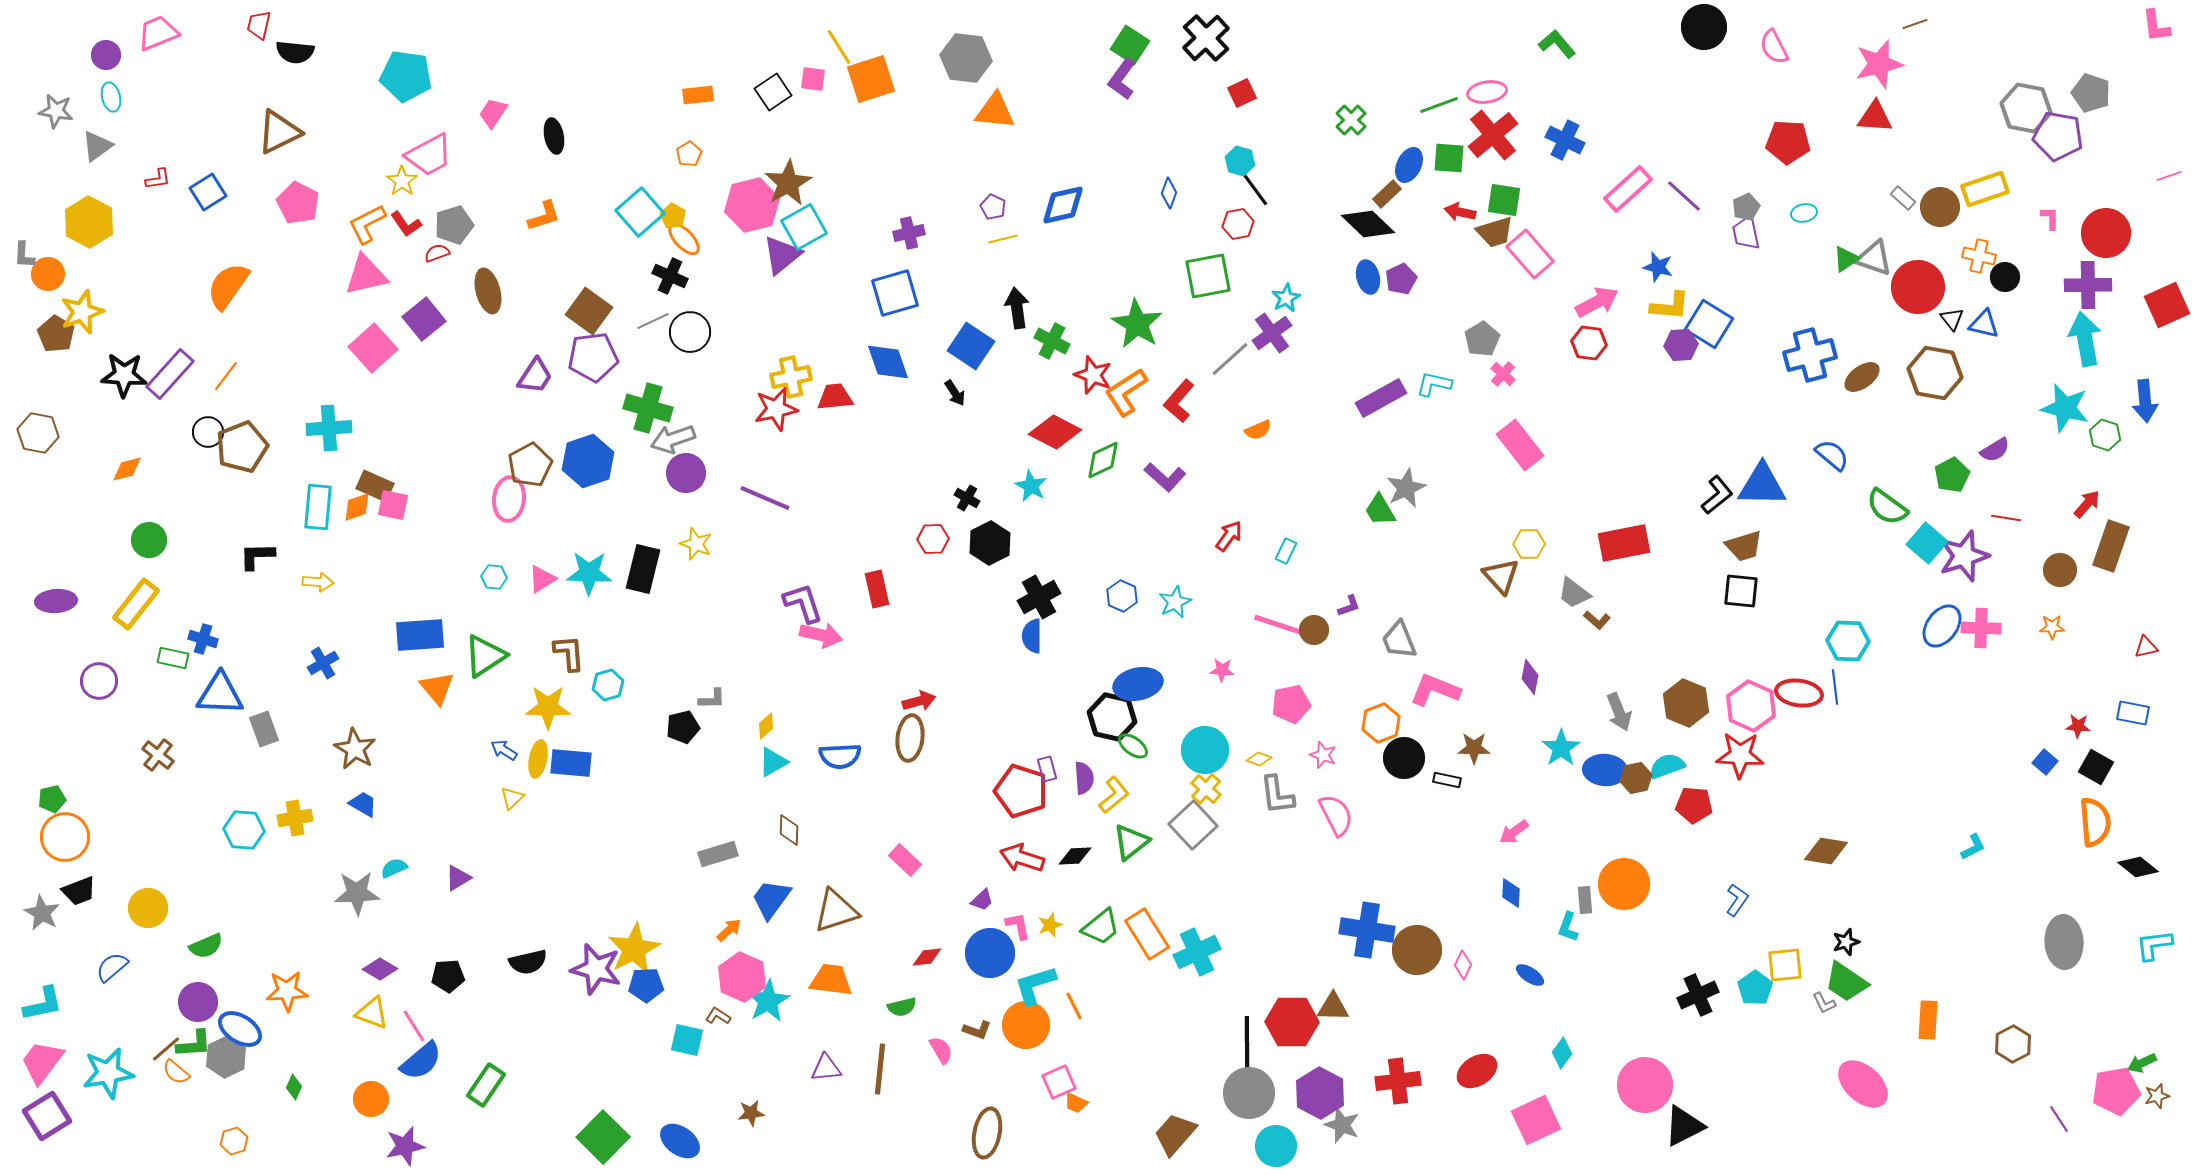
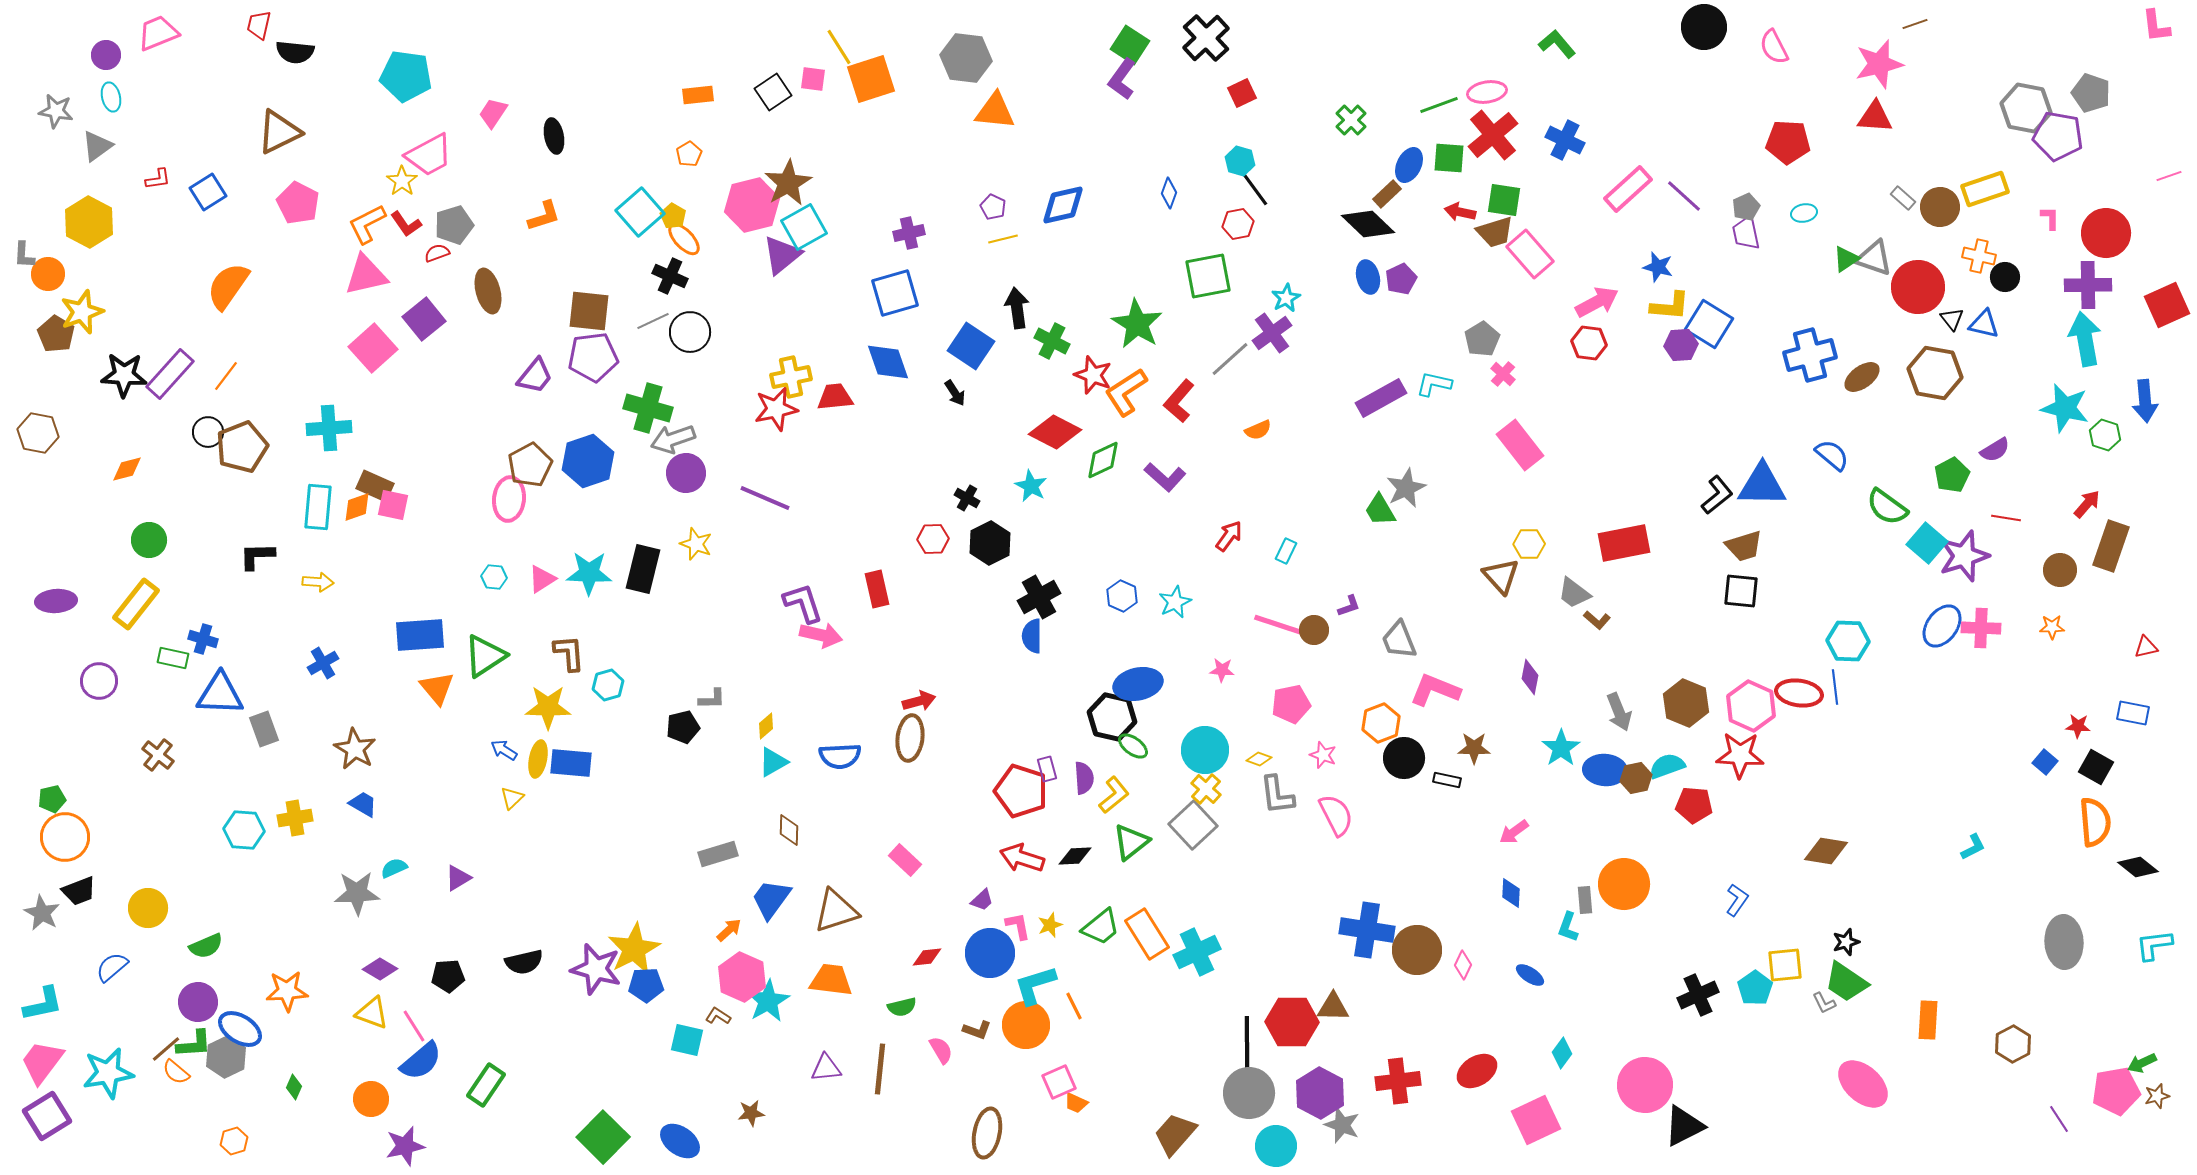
brown square at (589, 311): rotated 30 degrees counterclockwise
purple trapezoid at (535, 376): rotated 6 degrees clockwise
black semicircle at (528, 962): moved 4 px left
